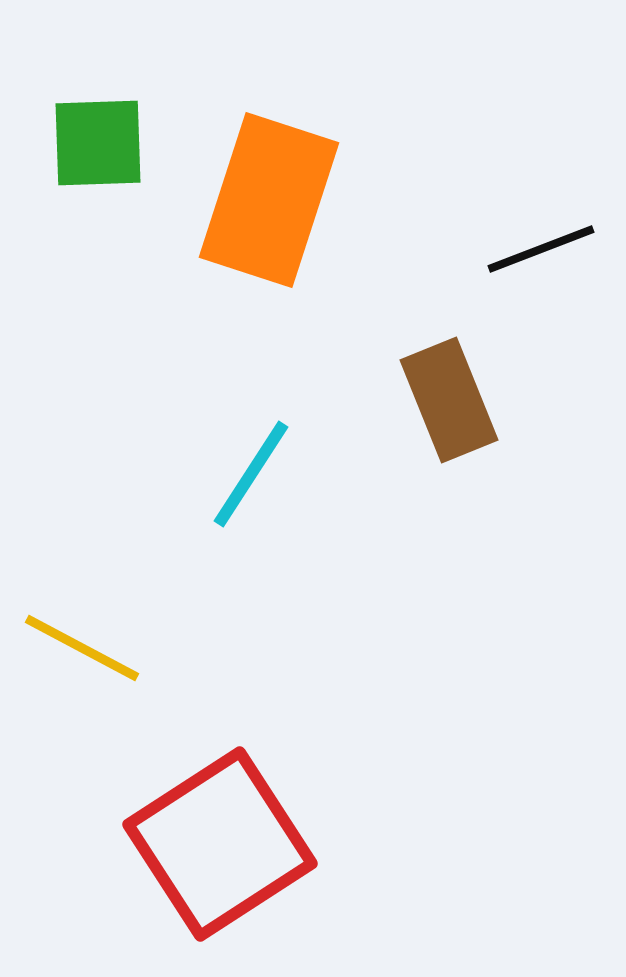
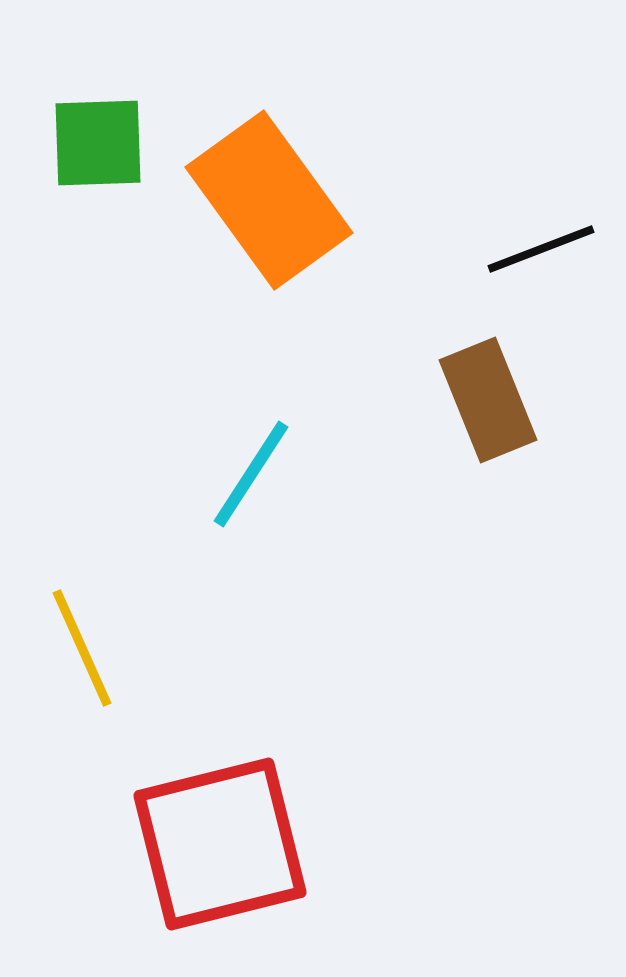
orange rectangle: rotated 54 degrees counterclockwise
brown rectangle: moved 39 px right
yellow line: rotated 38 degrees clockwise
red square: rotated 19 degrees clockwise
